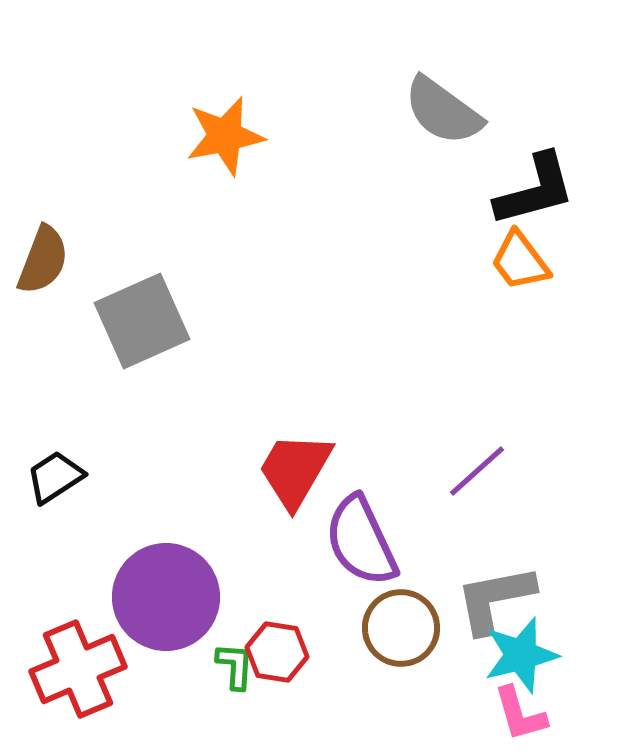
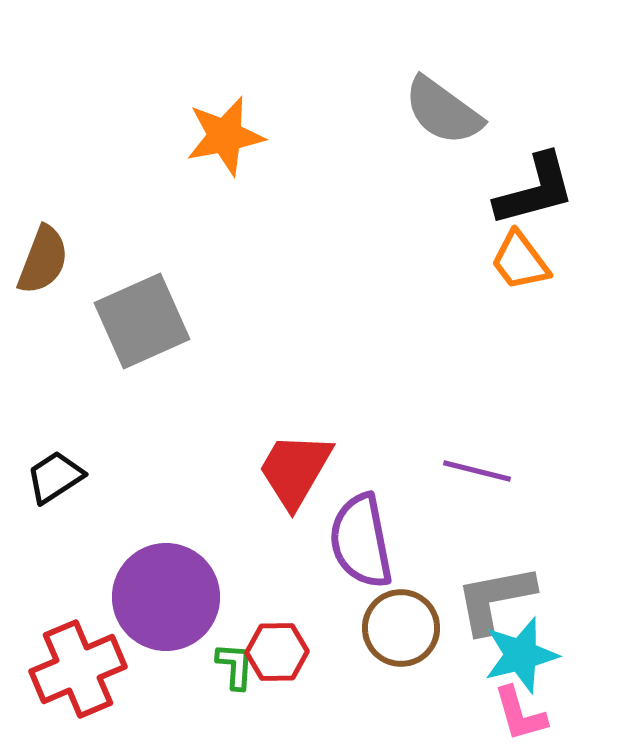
purple line: rotated 56 degrees clockwise
purple semicircle: rotated 14 degrees clockwise
red hexagon: rotated 10 degrees counterclockwise
